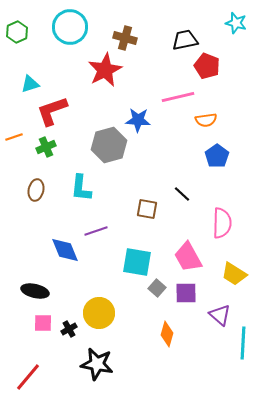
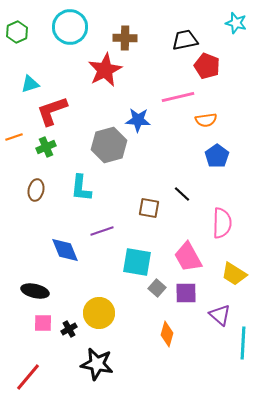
brown cross: rotated 15 degrees counterclockwise
brown square: moved 2 px right, 1 px up
purple line: moved 6 px right
